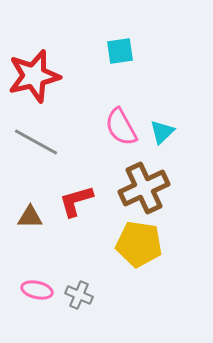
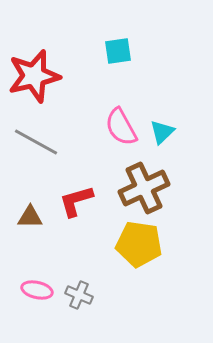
cyan square: moved 2 px left
